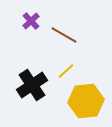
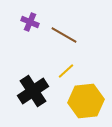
purple cross: moved 1 px left, 1 px down; rotated 24 degrees counterclockwise
black cross: moved 1 px right, 6 px down
